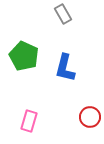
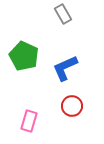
blue L-shape: rotated 52 degrees clockwise
red circle: moved 18 px left, 11 px up
